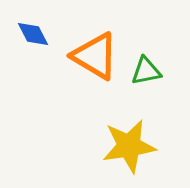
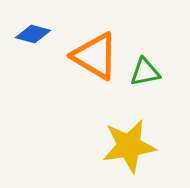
blue diamond: rotated 48 degrees counterclockwise
green triangle: moved 1 px left, 1 px down
